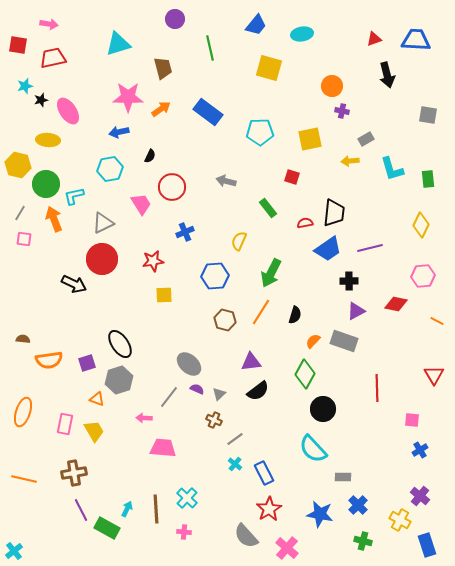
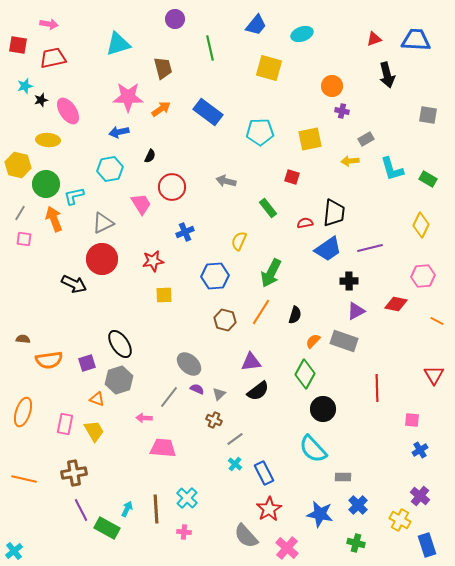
cyan ellipse at (302, 34): rotated 10 degrees counterclockwise
green rectangle at (428, 179): rotated 54 degrees counterclockwise
green cross at (363, 541): moved 7 px left, 2 px down
